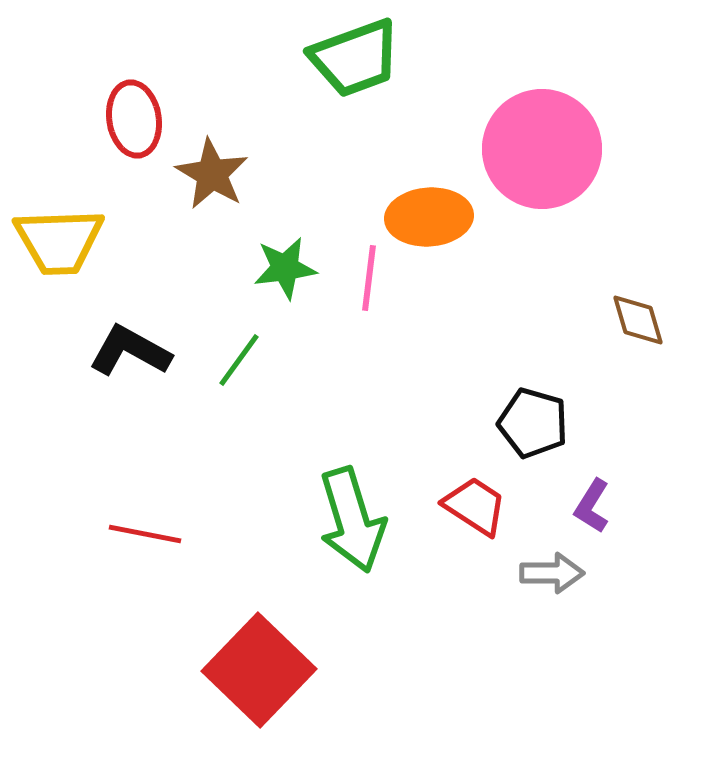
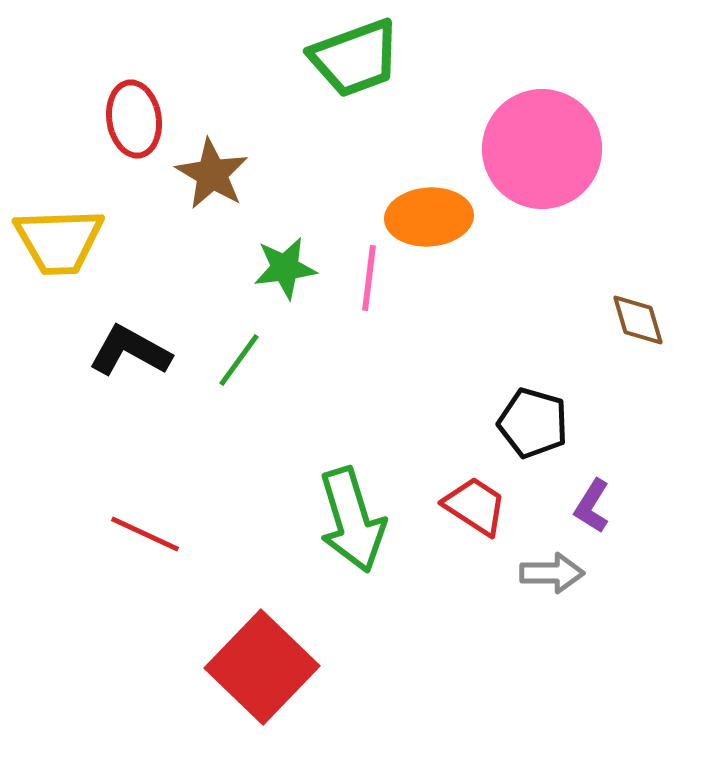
red line: rotated 14 degrees clockwise
red square: moved 3 px right, 3 px up
